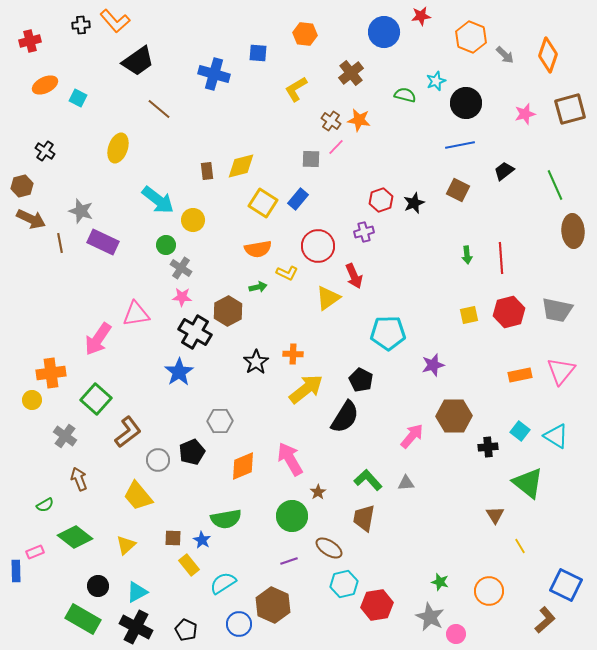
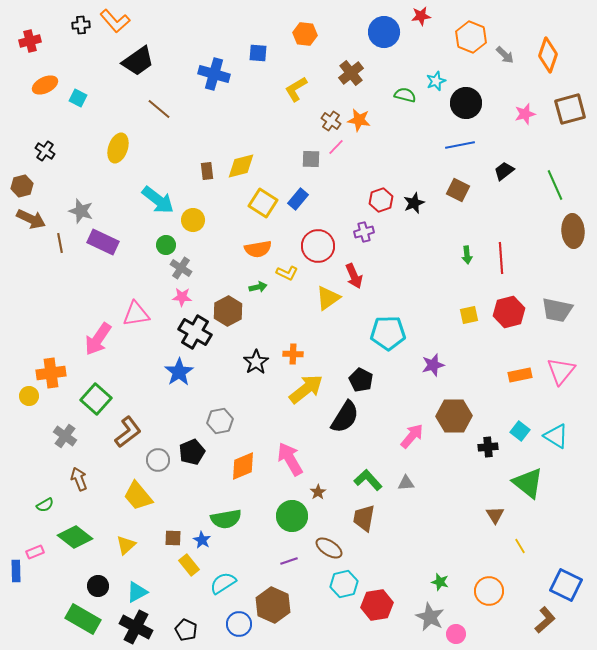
yellow circle at (32, 400): moved 3 px left, 4 px up
gray hexagon at (220, 421): rotated 10 degrees counterclockwise
